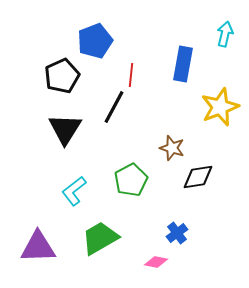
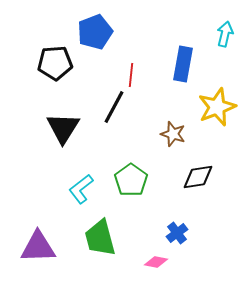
blue pentagon: moved 9 px up
black pentagon: moved 7 px left, 13 px up; rotated 20 degrees clockwise
yellow star: moved 3 px left
black triangle: moved 2 px left, 1 px up
brown star: moved 1 px right, 14 px up
green pentagon: rotated 8 degrees counterclockwise
cyan L-shape: moved 7 px right, 2 px up
green trapezoid: rotated 75 degrees counterclockwise
